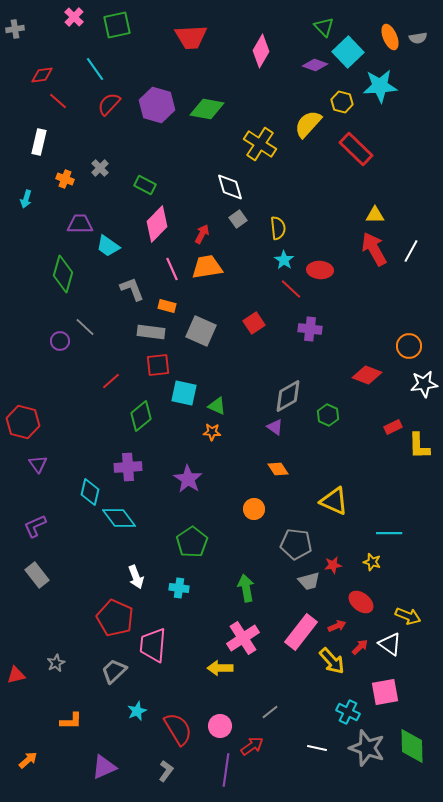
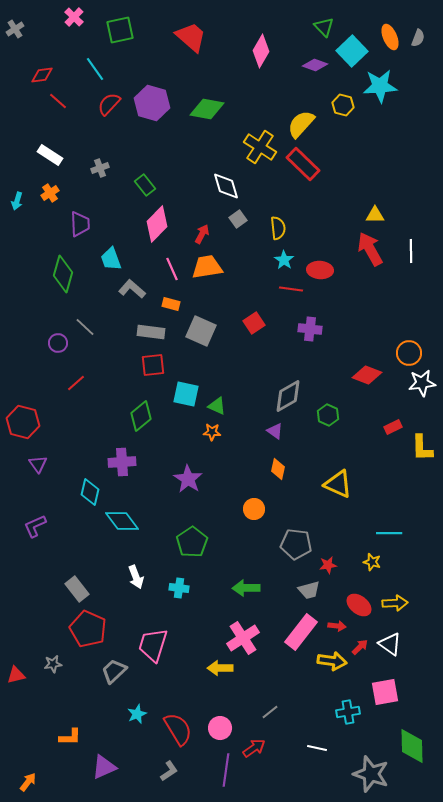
green square at (117, 25): moved 3 px right, 5 px down
gray cross at (15, 29): rotated 24 degrees counterclockwise
red trapezoid at (191, 37): rotated 136 degrees counterclockwise
gray semicircle at (418, 38): rotated 60 degrees counterclockwise
cyan square at (348, 52): moved 4 px right, 1 px up
yellow hexagon at (342, 102): moved 1 px right, 3 px down
purple hexagon at (157, 105): moved 5 px left, 2 px up
yellow semicircle at (308, 124): moved 7 px left
white rectangle at (39, 142): moved 11 px right, 13 px down; rotated 70 degrees counterclockwise
yellow cross at (260, 144): moved 3 px down
red rectangle at (356, 149): moved 53 px left, 15 px down
gray cross at (100, 168): rotated 24 degrees clockwise
orange cross at (65, 179): moved 15 px left, 14 px down; rotated 36 degrees clockwise
green rectangle at (145, 185): rotated 25 degrees clockwise
white diamond at (230, 187): moved 4 px left, 1 px up
cyan arrow at (26, 199): moved 9 px left, 2 px down
purple trapezoid at (80, 224): rotated 88 degrees clockwise
cyan trapezoid at (108, 246): moved 3 px right, 13 px down; rotated 35 degrees clockwise
red arrow at (374, 249): moved 4 px left
white line at (411, 251): rotated 30 degrees counterclockwise
gray L-shape at (132, 289): rotated 28 degrees counterclockwise
red line at (291, 289): rotated 35 degrees counterclockwise
orange rectangle at (167, 306): moved 4 px right, 2 px up
purple circle at (60, 341): moved 2 px left, 2 px down
orange circle at (409, 346): moved 7 px down
red square at (158, 365): moved 5 px left
red line at (111, 381): moved 35 px left, 2 px down
white star at (424, 384): moved 2 px left, 1 px up
cyan square at (184, 393): moved 2 px right, 1 px down
purple triangle at (275, 427): moved 4 px down
yellow L-shape at (419, 446): moved 3 px right, 2 px down
purple cross at (128, 467): moved 6 px left, 5 px up
orange diamond at (278, 469): rotated 45 degrees clockwise
yellow triangle at (334, 501): moved 4 px right, 17 px up
cyan diamond at (119, 518): moved 3 px right, 3 px down
red star at (333, 565): moved 5 px left
gray rectangle at (37, 575): moved 40 px right, 14 px down
gray trapezoid at (309, 581): moved 9 px down
green arrow at (246, 588): rotated 80 degrees counterclockwise
red ellipse at (361, 602): moved 2 px left, 3 px down
yellow arrow at (408, 616): moved 13 px left, 13 px up; rotated 25 degrees counterclockwise
red pentagon at (115, 618): moved 27 px left, 11 px down
red arrow at (337, 626): rotated 30 degrees clockwise
pink trapezoid at (153, 645): rotated 12 degrees clockwise
yellow arrow at (332, 661): rotated 40 degrees counterclockwise
gray star at (56, 663): moved 3 px left, 1 px down; rotated 18 degrees clockwise
cyan star at (137, 711): moved 3 px down
cyan cross at (348, 712): rotated 35 degrees counterclockwise
orange L-shape at (71, 721): moved 1 px left, 16 px down
pink circle at (220, 726): moved 2 px down
red arrow at (252, 746): moved 2 px right, 2 px down
gray star at (367, 748): moved 4 px right, 26 px down
orange arrow at (28, 760): moved 22 px down; rotated 12 degrees counterclockwise
gray L-shape at (166, 771): moved 3 px right; rotated 20 degrees clockwise
